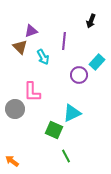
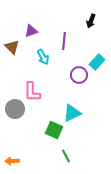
brown triangle: moved 8 px left
orange arrow: rotated 40 degrees counterclockwise
